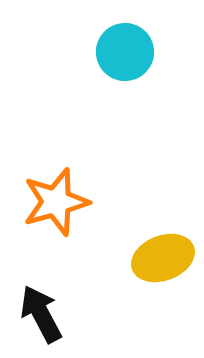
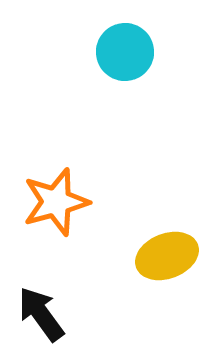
yellow ellipse: moved 4 px right, 2 px up
black arrow: rotated 8 degrees counterclockwise
